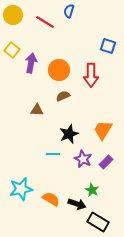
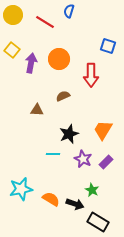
orange circle: moved 11 px up
black arrow: moved 2 px left
